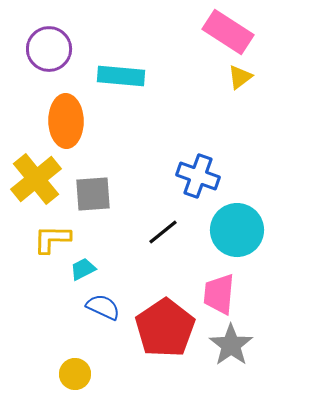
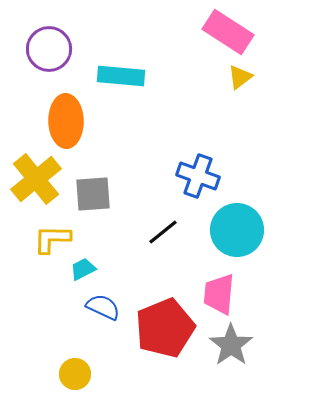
red pentagon: rotated 12 degrees clockwise
